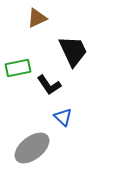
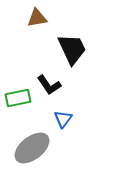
brown triangle: rotated 15 degrees clockwise
black trapezoid: moved 1 px left, 2 px up
green rectangle: moved 30 px down
blue triangle: moved 2 px down; rotated 24 degrees clockwise
